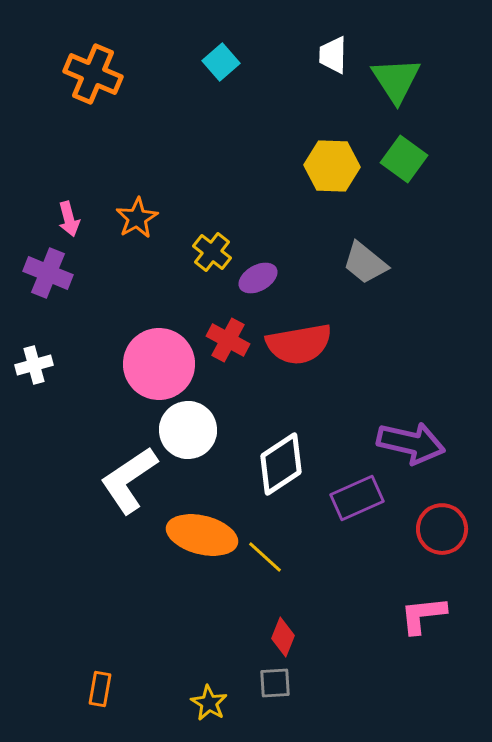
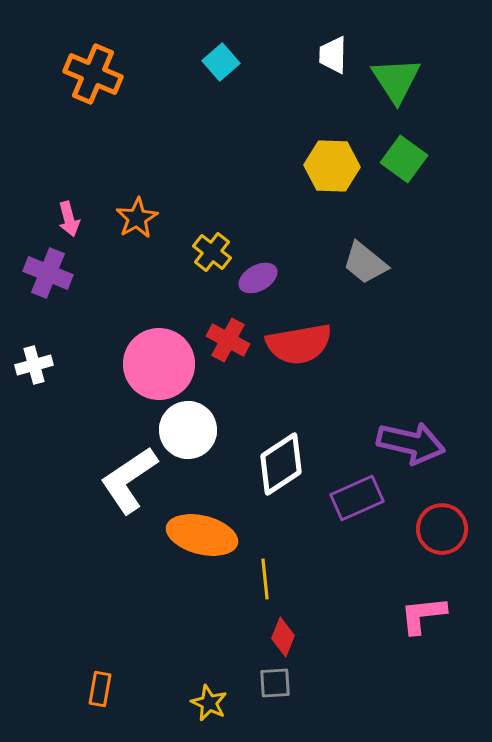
yellow line: moved 22 px down; rotated 42 degrees clockwise
yellow star: rotated 6 degrees counterclockwise
